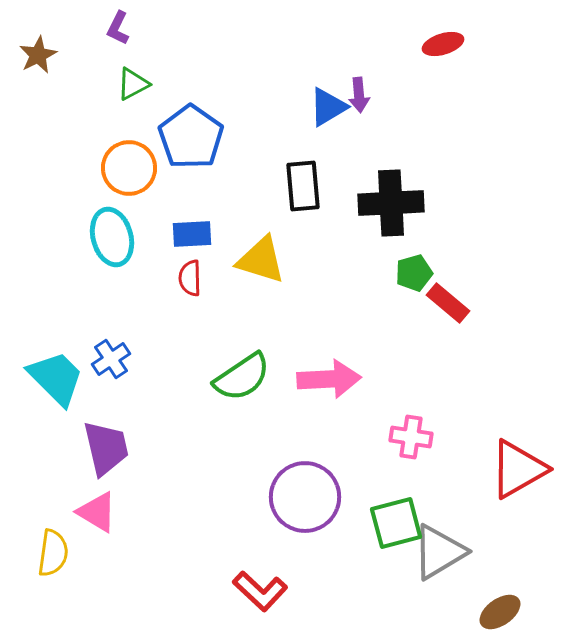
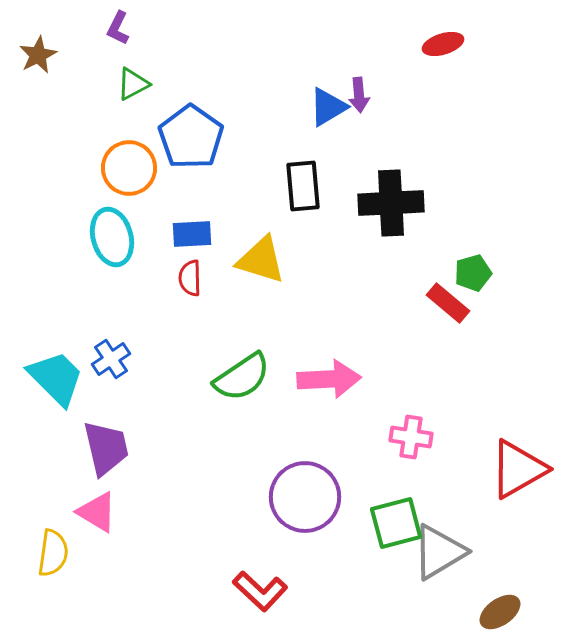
green pentagon: moved 59 px right
